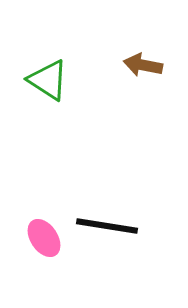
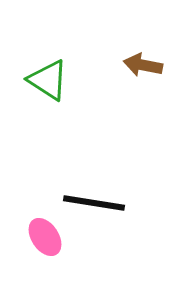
black line: moved 13 px left, 23 px up
pink ellipse: moved 1 px right, 1 px up
